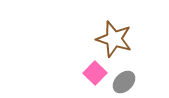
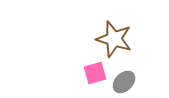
pink square: rotated 30 degrees clockwise
